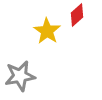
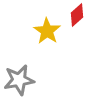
gray star: moved 1 px left, 4 px down
